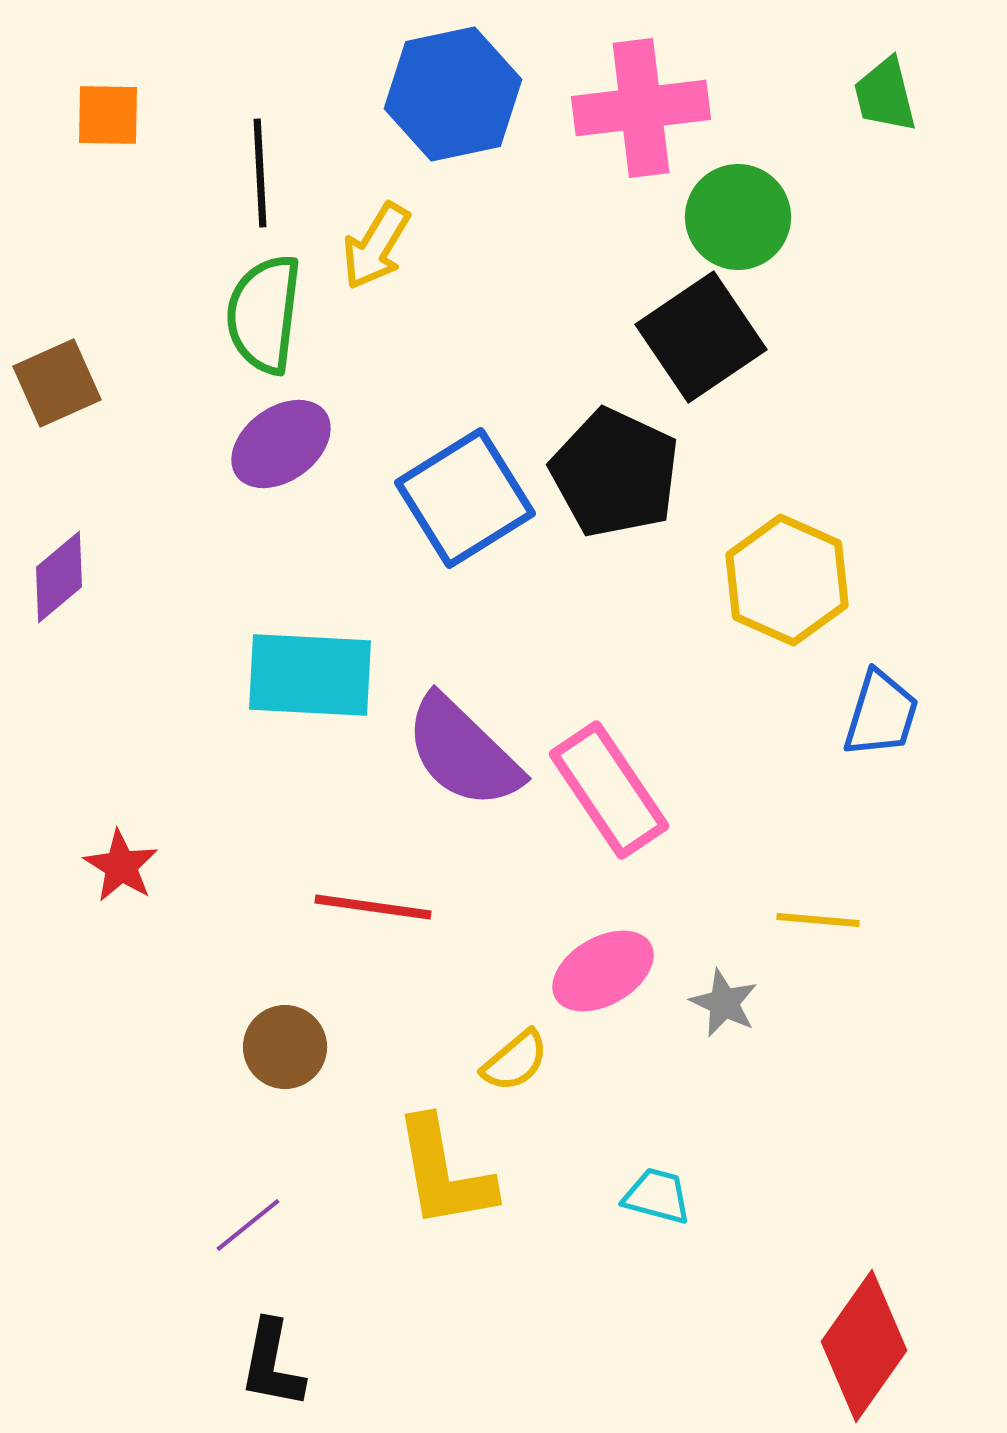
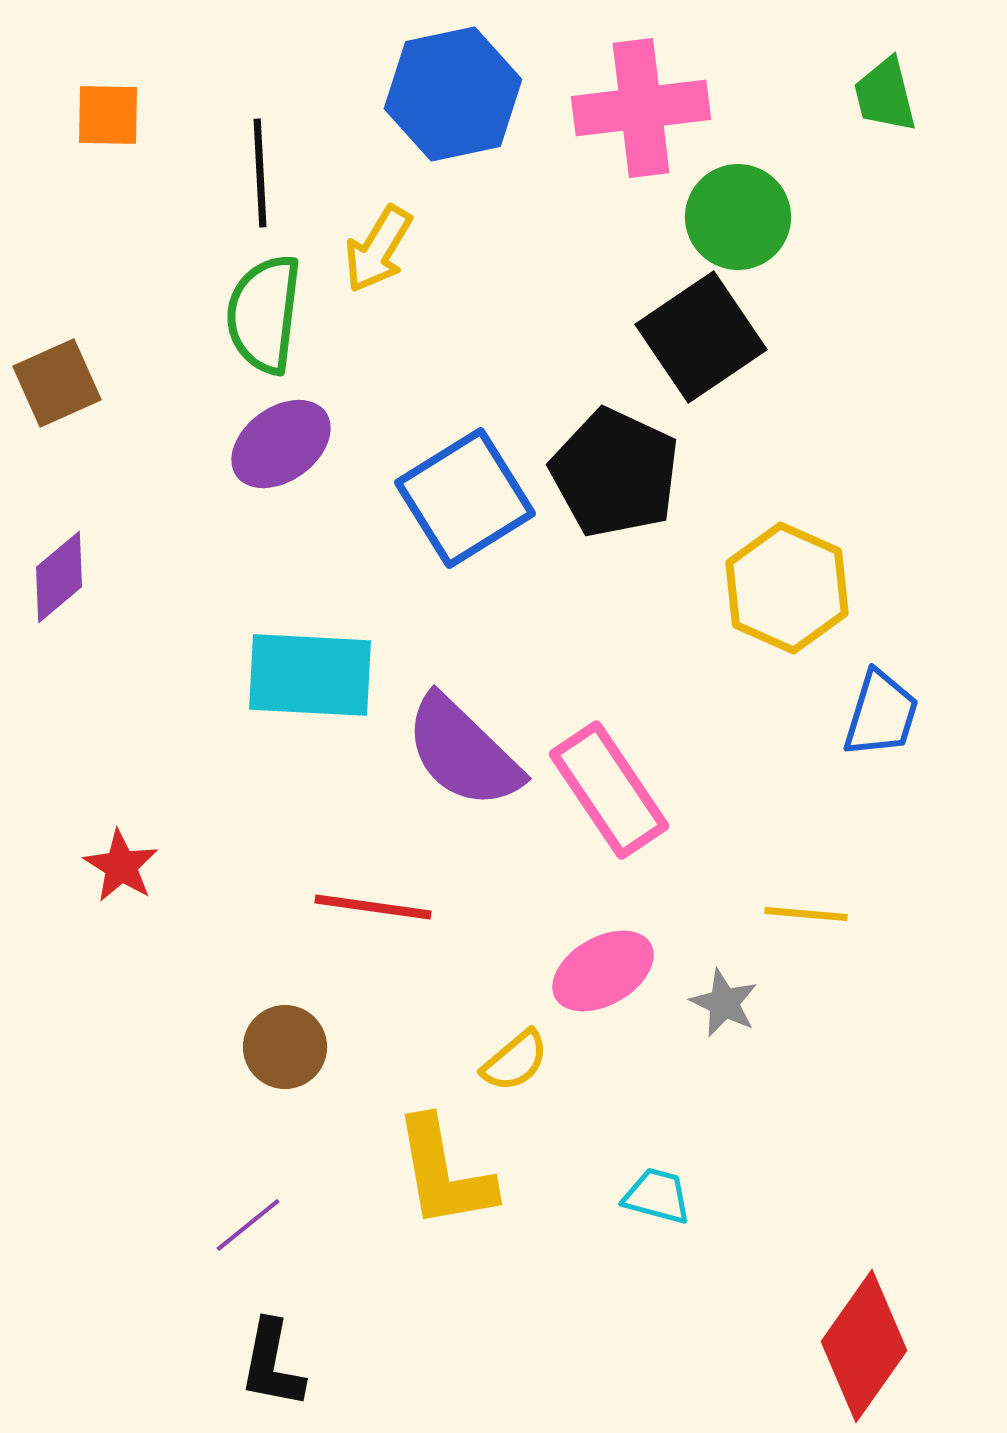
yellow arrow: moved 2 px right, 3 px down
yellow hexagon: moved 8 px down
yellow line: moved 12 px left, 6 px up
